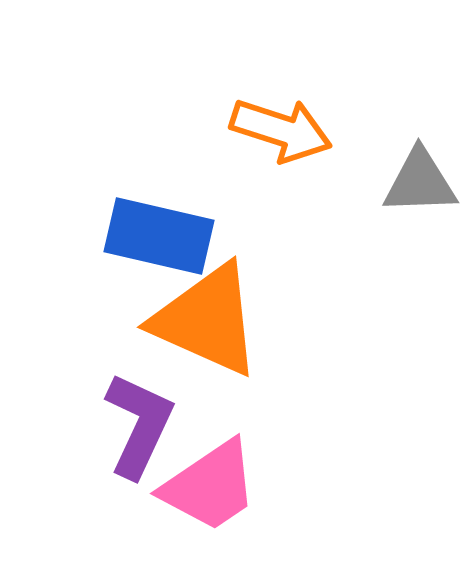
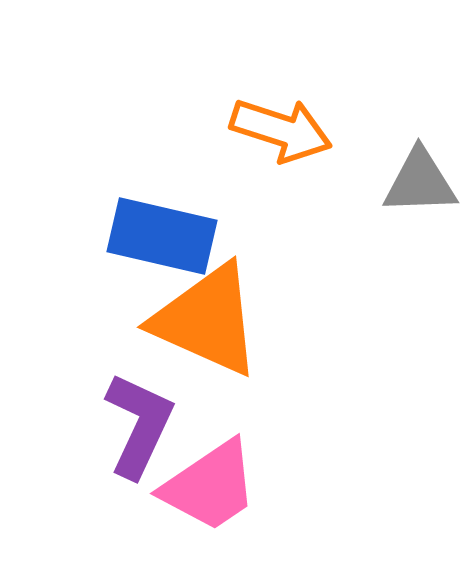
blue rectangle: moved 3 px right
